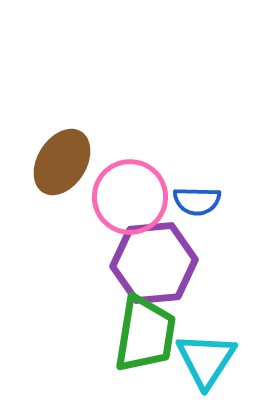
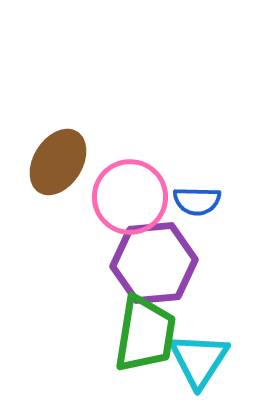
brown ellipse: moved 4 px left
cyan triangle: moved 7 px left
